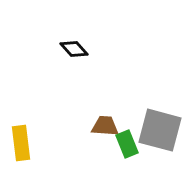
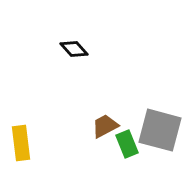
brown trapezoid: rotated 32 degrees counterclockwise
